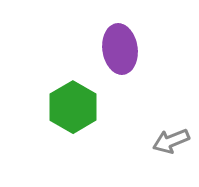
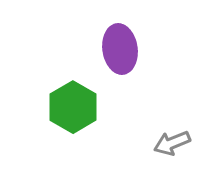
gray arrow: moved 1 px right, 2 px down
